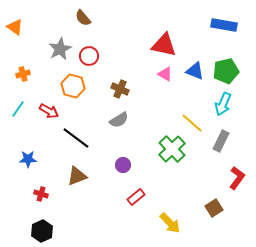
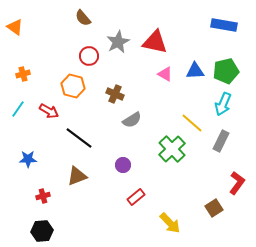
red triangle: moved 9 px left, 3 px up
gray star: moved 58 px right, 7 px up
blue triangle: rotated 24 degrees counterclockwise
brown cross: moved 5 px left, 5 px down
gray semicircle: moved 13 px right
black line: moved 3 px right
red L-shape: moved 5 px down
red cross: moved 2 px right, 2 px down; rotated 32 degrees counterclockwise
black hexagon: rotated 20 degrees clockwise
